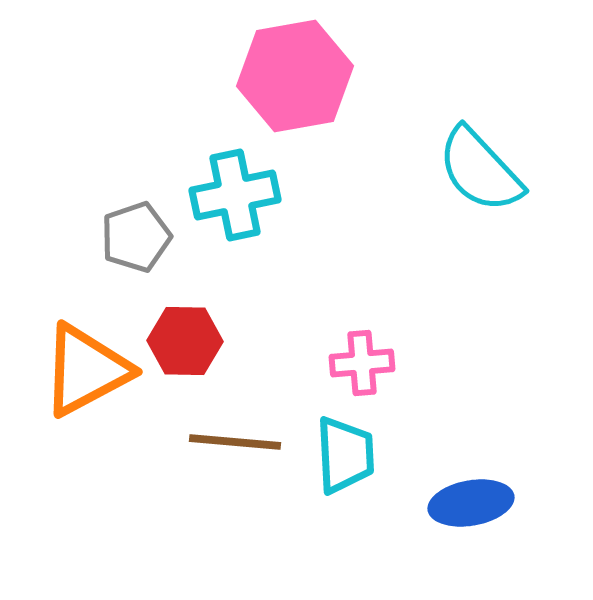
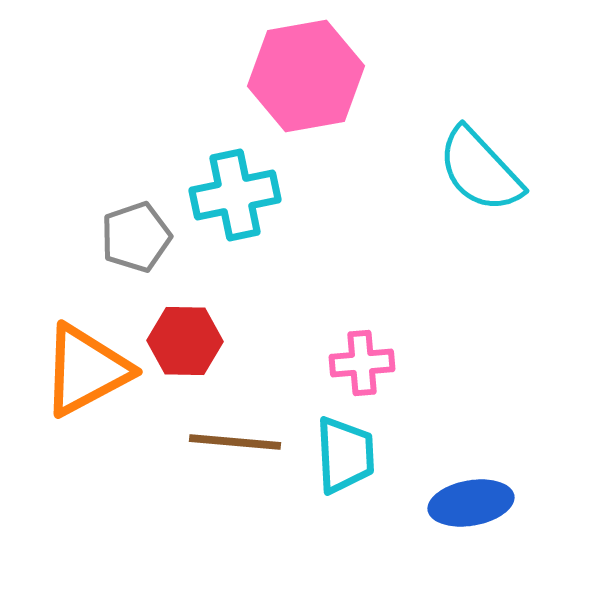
pink hexagon: moved 11 px right
